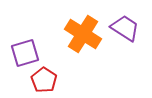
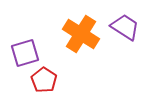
purple trapezoid: moved 1 px up
orange cross: moved 2 px left
